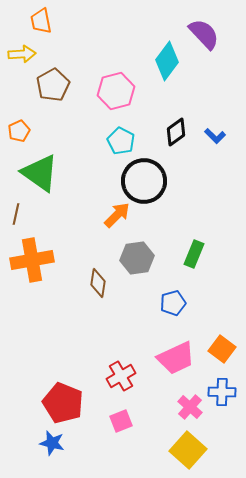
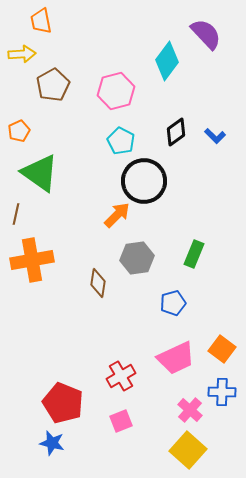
purple semicircle: moved 2 px right
pink cross: moved 3 px down
